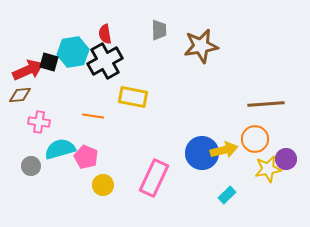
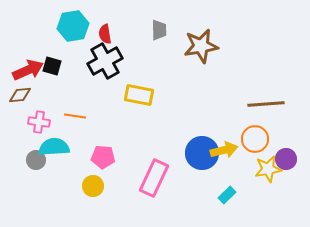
cyan hexagon: moved 26 px up
black square: moved 3 px right, 4 px down
yellow rectangle: moved 6 px right, 2 px up
orange line: moved 18 px left
cyan semicircle: moved 6 px left, 2 px up; rotated 12 degrees clockwise
pink pentagon: moved 17 px right; rotated 20 degrees counterclockwise
gray circle: moved 5 px right, 6 px up
yellow circle: moved 10 px left, 1 px down
